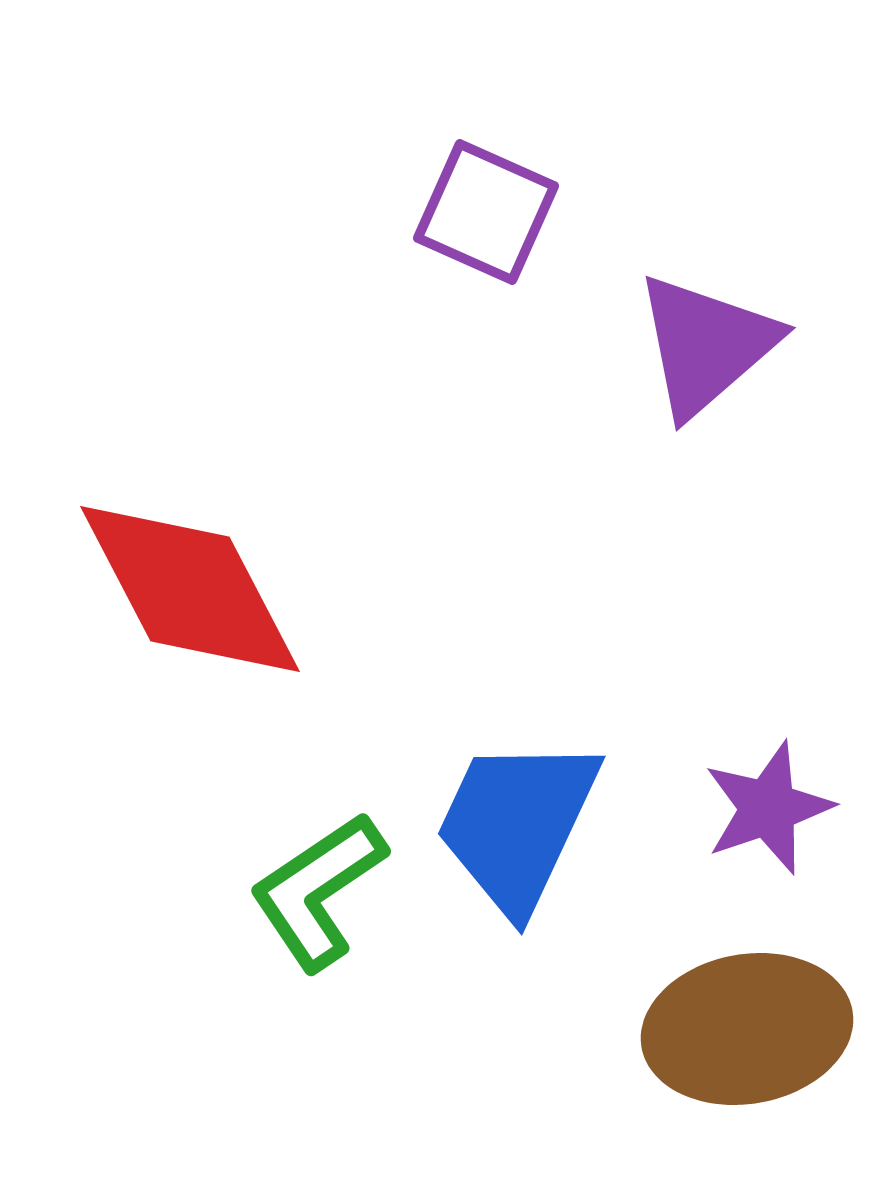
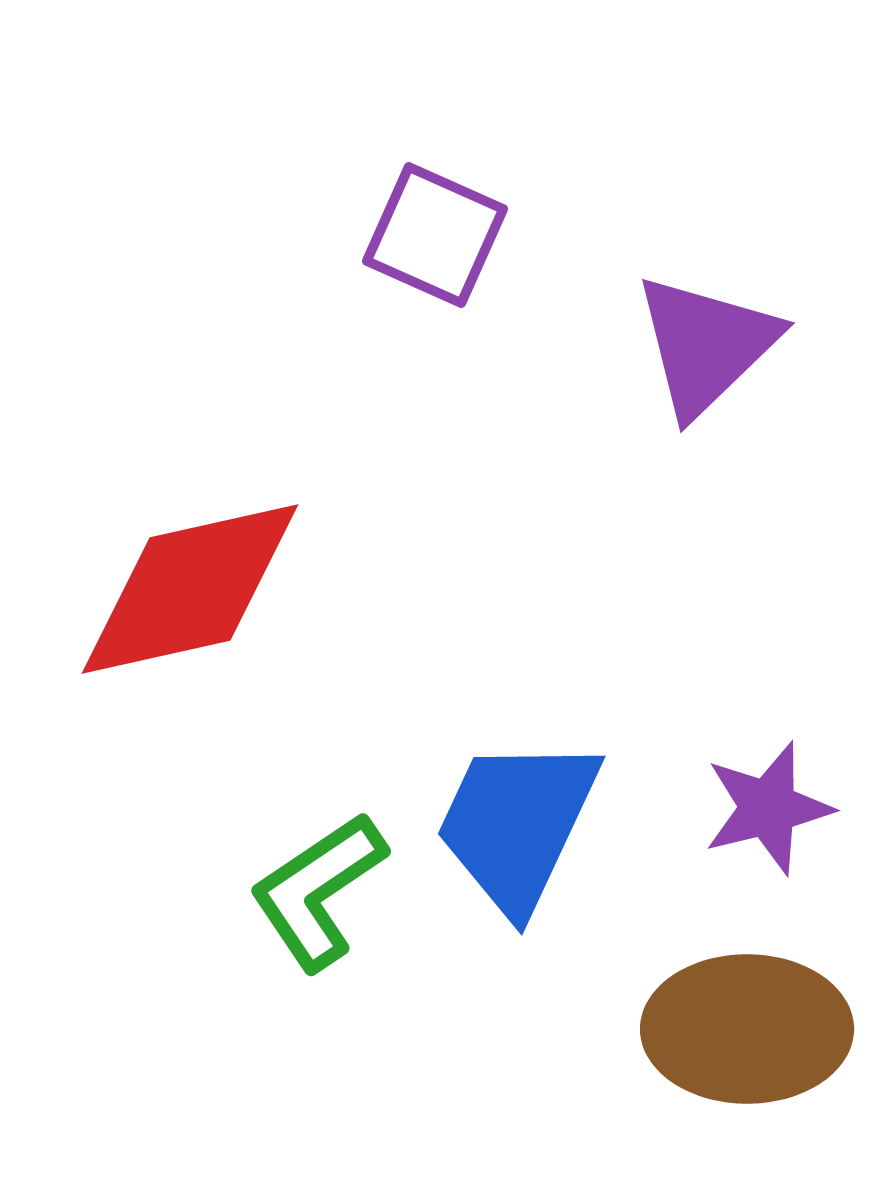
purple square: moved 51 px left, 23 px down
purple triangle: rotated 3 degrees counterclockwise
red diamond: rotated 75 degrees counterclockwise
purple star: rotated 5 degrees clockwise
brown ellipse: rotated 10 degrees clockwise
